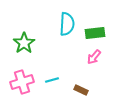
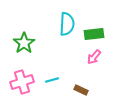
green rectangle: moved 1 px left, 1 px down
